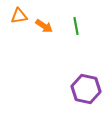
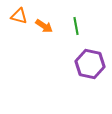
orange triangle: rotated 24 degrees clockwise
purple hexagon: moved 4 px right, 25 px up
